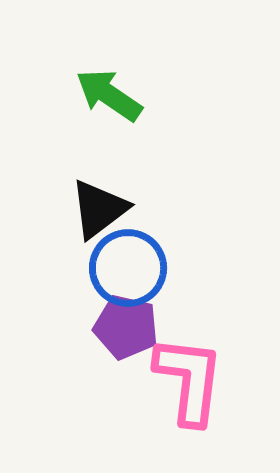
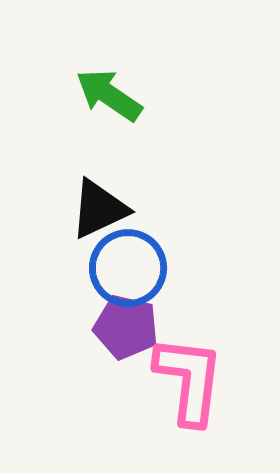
black triangle: rotated 12 degrees clockwise
